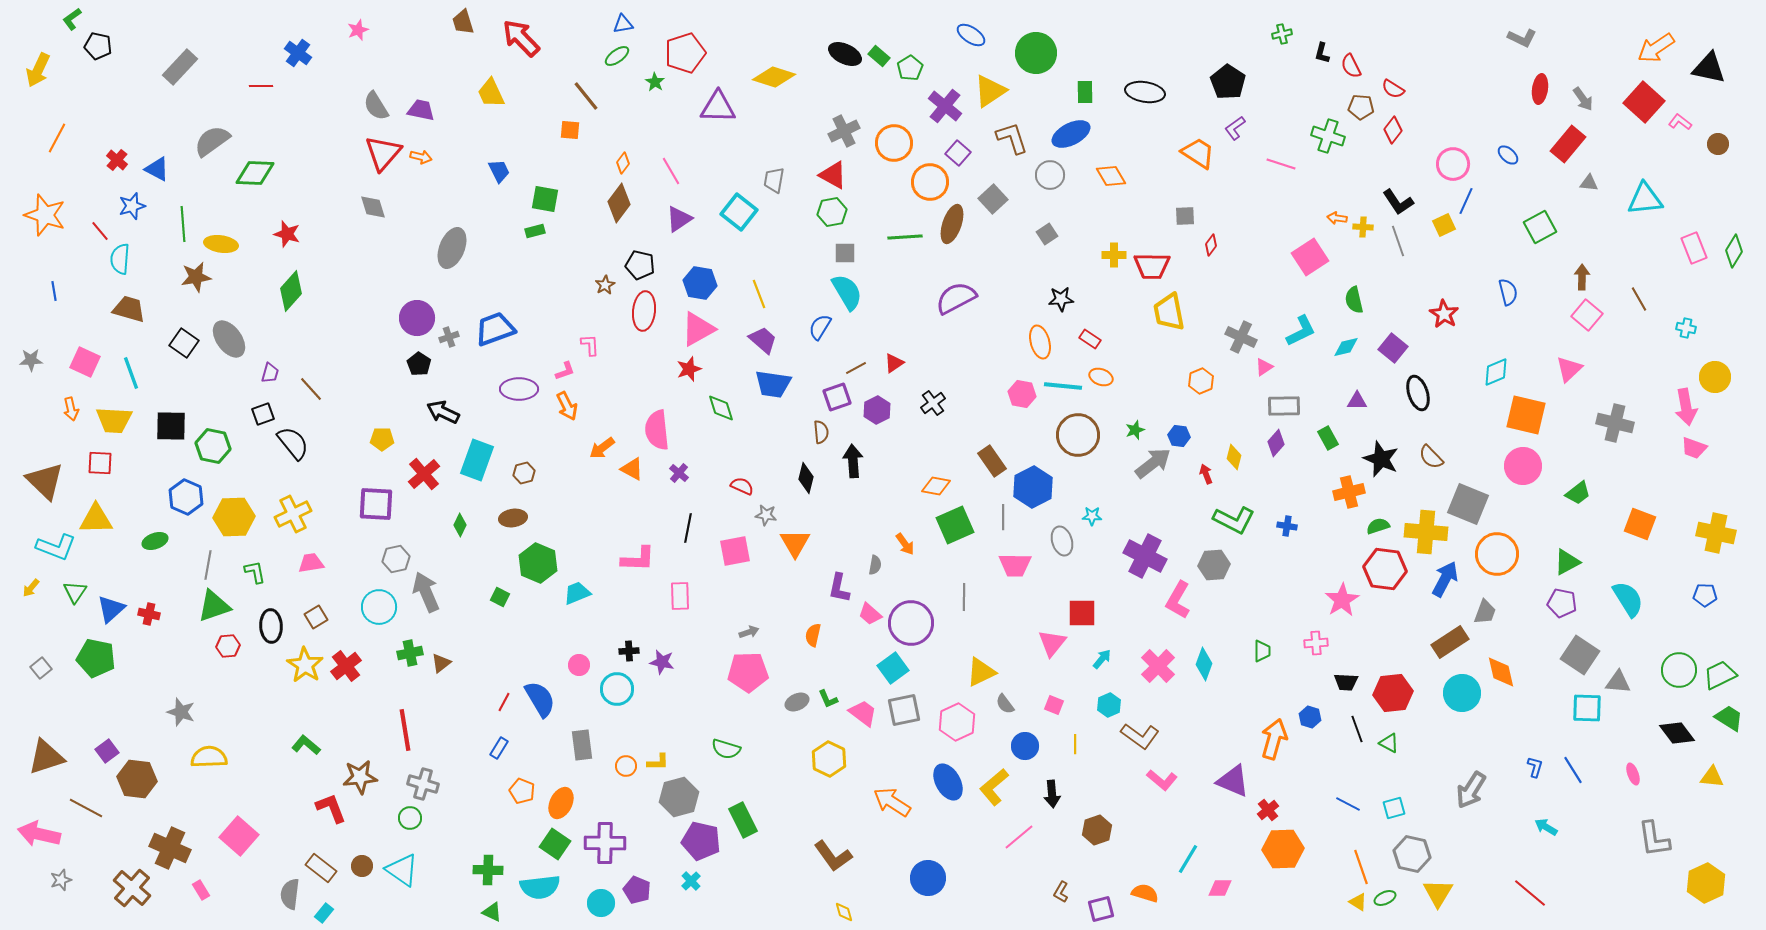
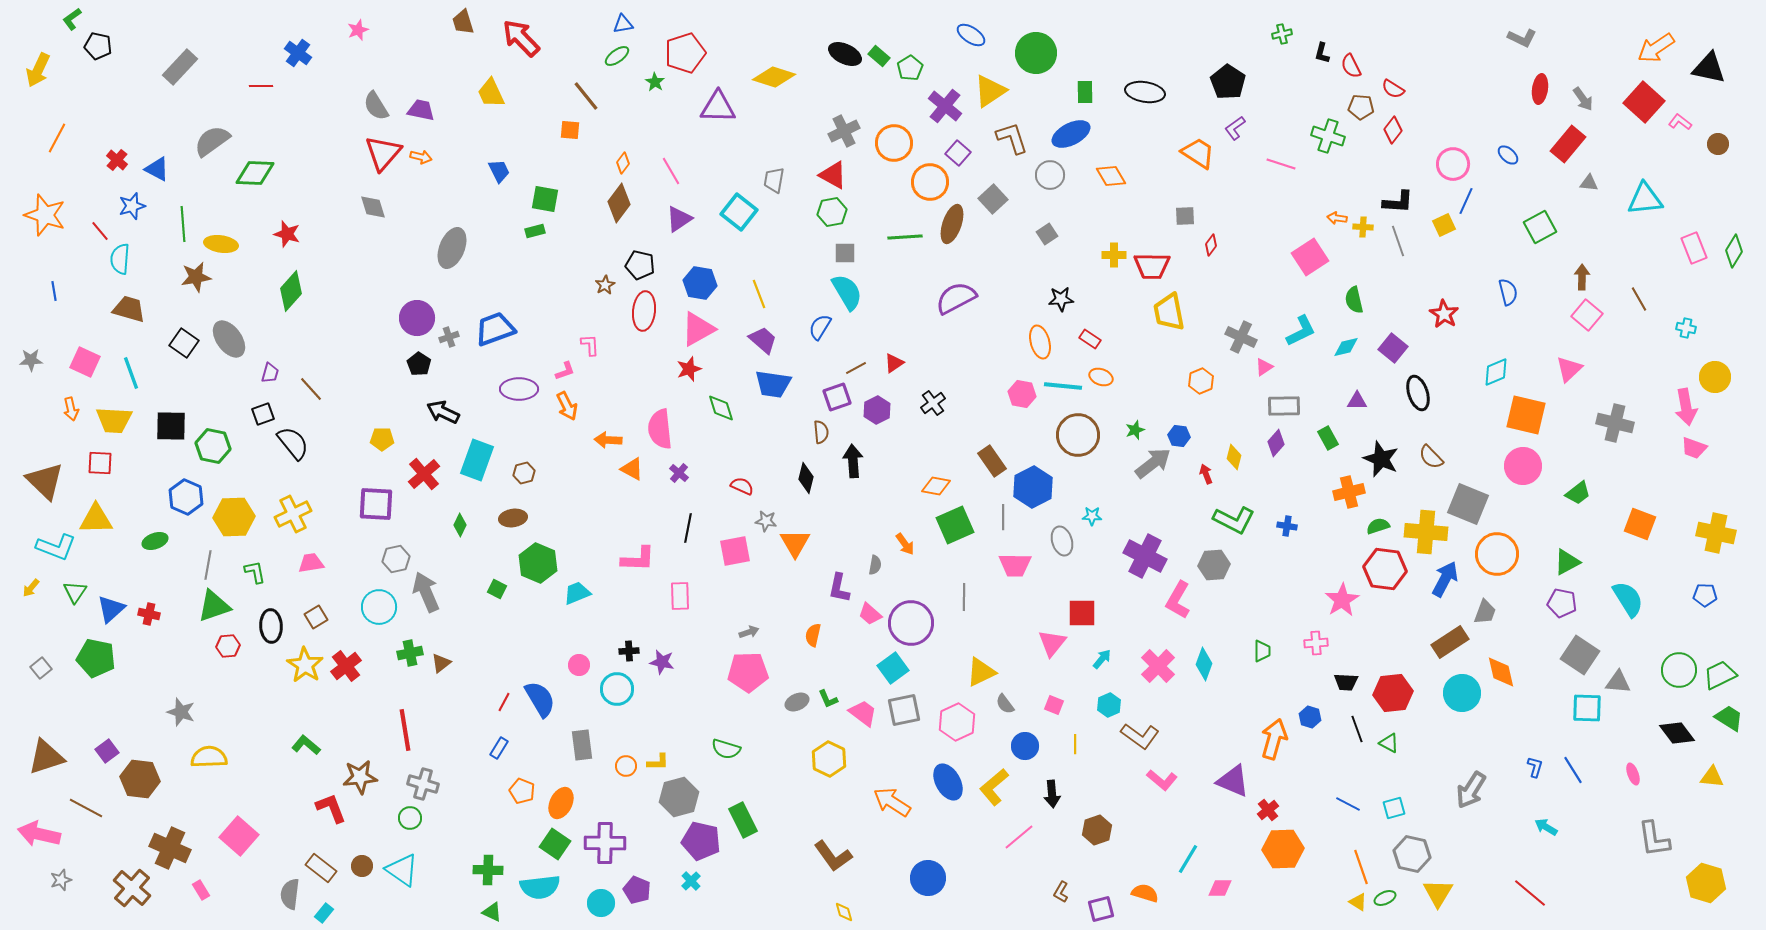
black L-shape at (1398, 202): rotated 52 degrees counterclockwise
pink semicircle at (657, 430): moved 3 px right, 1 px up
orange arrow at (602, 448): moved 6 px right, 8 px up; rotated 40 degrees clockwise
gray star at (766, 515): moved 6 px down
green square at (500, 597): moved 3 px left, 8 px up
brown hexagon at (137, 779): moved 3 px right
yellow hexagon at (1706, 883): rotated 18 degrees counterclockwise
